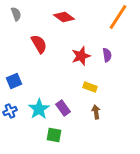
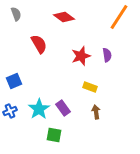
orange line: moved 1 px right
